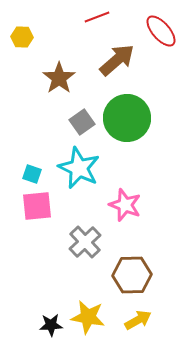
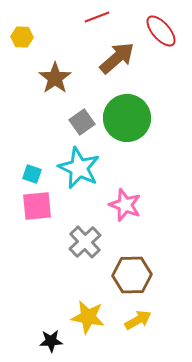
brown arrow: moved 2 px up
brown star: moved 4 px left
black star: moved 16 px down
